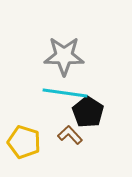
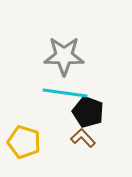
black pentagon: rotated 12 degrees counterclockwise
brown L-shape: moved 13 px right, 3 px down
